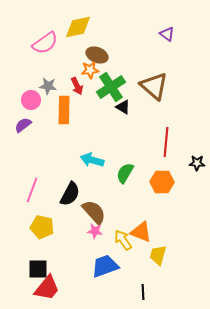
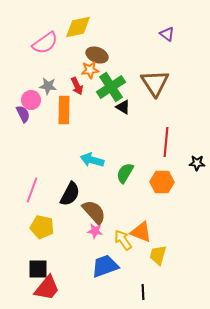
brown triangle: moved 1 px right, 3 px up; rotated 16 degrees clockwise
purple semicircle: moved 11 px up; rotated 102 degrees clockwise
